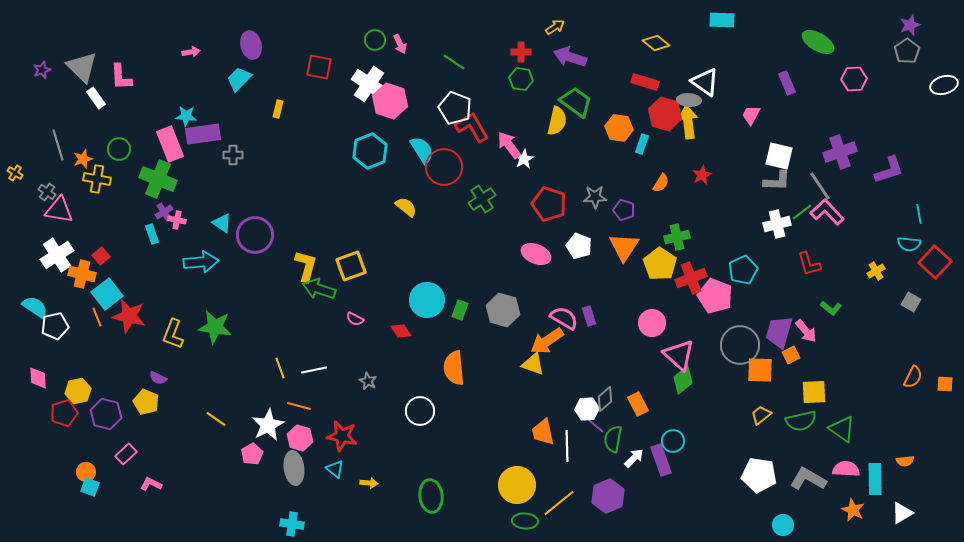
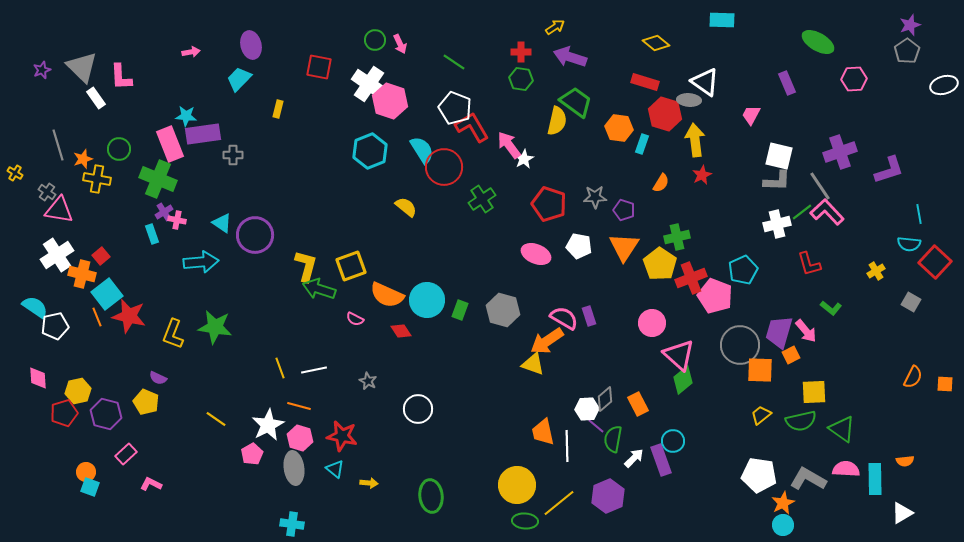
yellow arrow at (688, 122): moved 7 px right, 18 px down
white pentagon at (579, 246): rotated 10 degrees counterclockwise
orange semicircle at (454, 368): moved 67 px left, 73 px up; rotated 60 degrees counterclockwise
white circle at (420, 411): moved 2 px left, 2 px up
orange star at (853, 510): moved 70 px left, 7 px up; rotated 20 degrees clockwise
